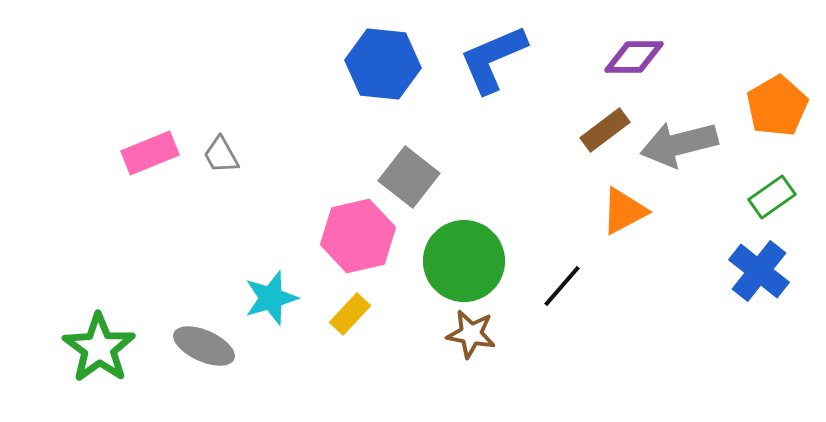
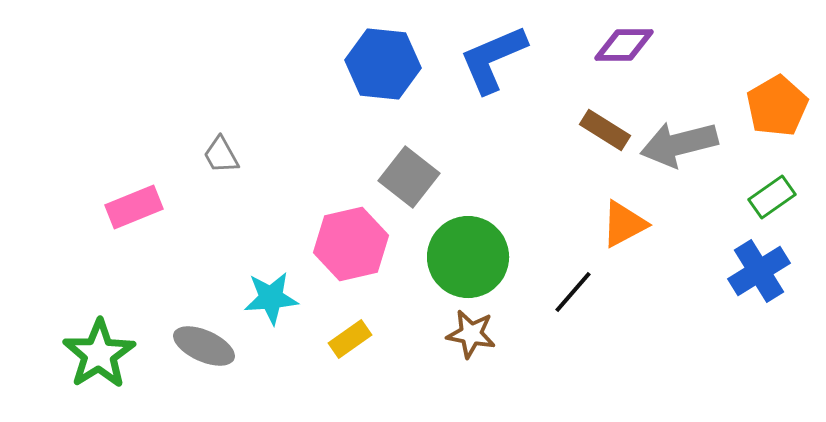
purple diamond: moved 10 px left, 12 px up
brown rectangle: rotated 69 degrees clockwise
pink rectangle: moved 16 px left, 54 px down
orange triangle: moved 13 px down
pink hexagon: moved 7 px left, 8 px down
green circle: moved 4 px right, 4 px up
blue cross: rotated 20 degrees clockwise
black line: moved 11 px right, 6 px down
cyan star: rotated 12 degrees clockwise
yellow rectangle: moved 25 px down; rotated 12 degrees clockwise
green star: moved 6 px down; rotated 4 degrees clockwise
